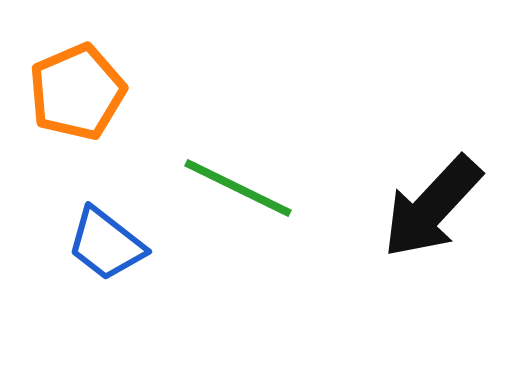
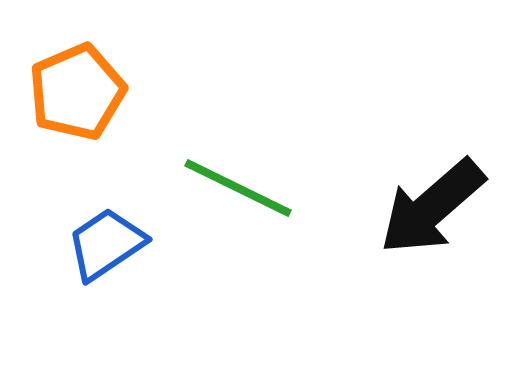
black arrow: rotated 6 degrees clockwise
blue trapezoid: rotated 108 degrees clockwise
